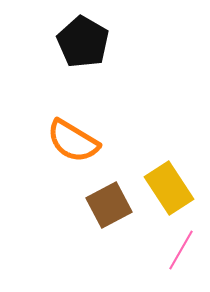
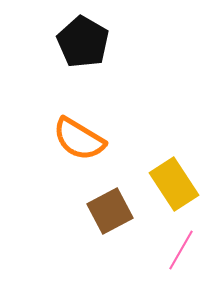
orange semicircle: moved 6 px right, 2 px up
yellow rectangle: moved 5 px right, 4 px up
brown square: moved 1 px right, 6 px down
